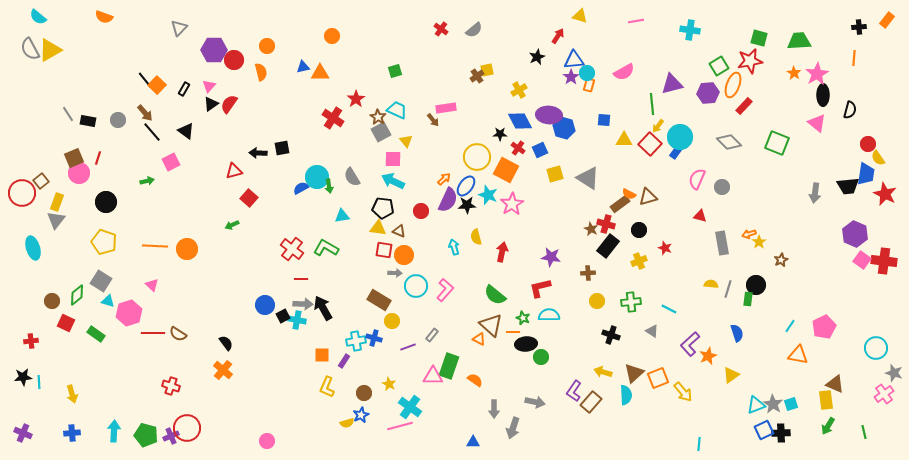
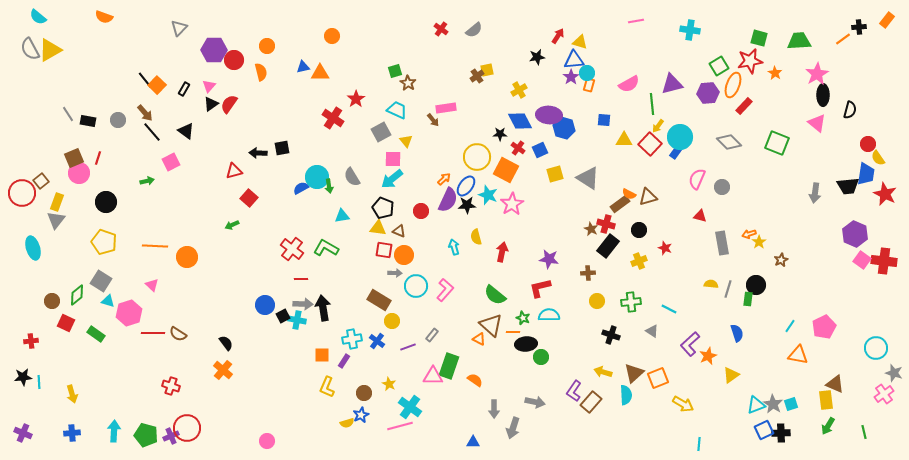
yellow triangle at (580, 16): moved 26 px down
black star at (537, 57): rotated 14 degrees clockwise
orange line at (854, 58): moved 11 px left, 19 px up; rotated 49 degrees clockwise
pink semicircle at (624, 72): moved 5 px right, 12 px down
orange star at (794, 73): moved 19 px left
brown star at (378, 117): moved 30 px right, 34 px up
cyan arrow at (393, 181): moved 1 px left, 2 px up; rotated 65 degrees counterclockwise
black pentagon at (383, 208): rotated 15 degrees clockwise
orange circle at (187, 249): moved 8 px down
purple star at (551, 257): moved 2 px left, 2 px down
black arrow at (323, 308): rotated 20 degrees clockwise
blue cross at (374, 338): moved 3 px right, 3 px down; rotated 21 degrees clockwise
cyan cross at (356, 341): moved 4 px left, 2 px up
yellow arrow at (683, 392): moved 12 px down; rotated 20 degrees counterclockwise
